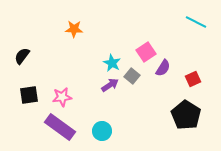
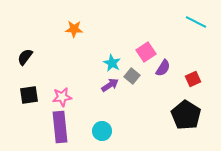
black semicircle: moved 3 px right, 1 px down
purple rectangle: rotated 48 degrees clockwise
